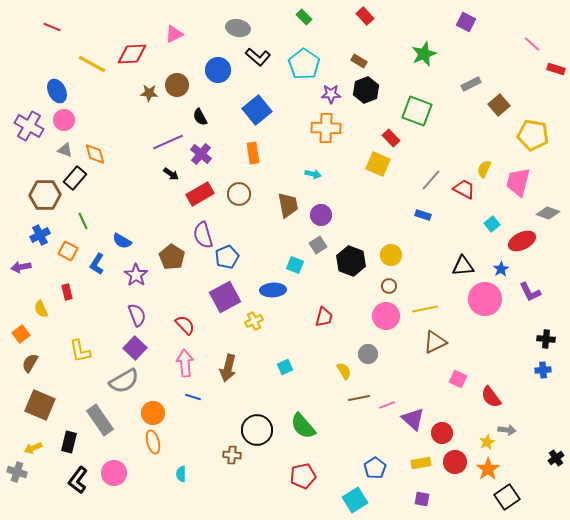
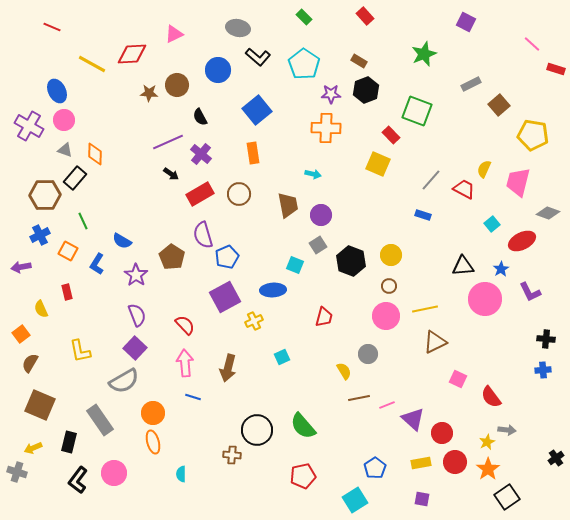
red rectangle at (391, 138): moved 3 px up
orange diamond at (95, 154): rotated 15 degrees clockwise
cyan square at (285, 367): moved 3 px left, 10 px up
